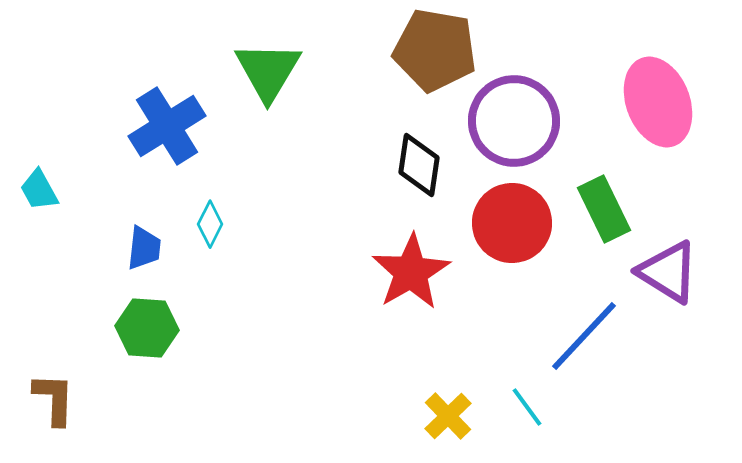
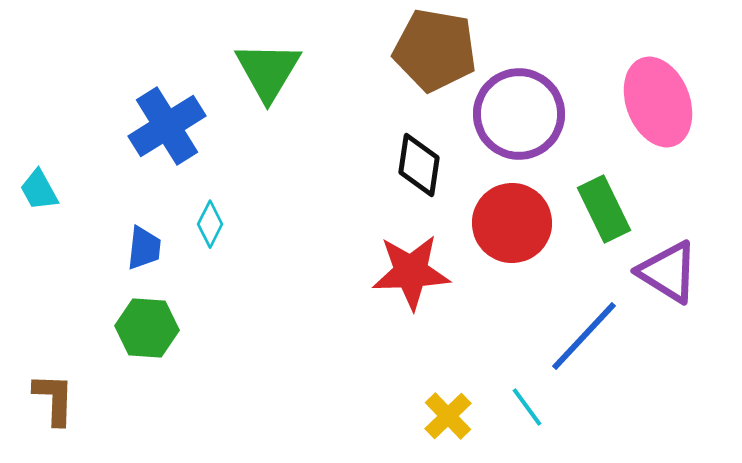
purple circle: moved 5 px right, 7 px up
red star: rotated 28 degrees clockwise
